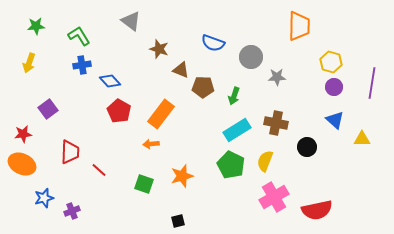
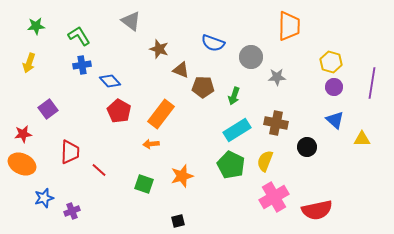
orange trapezoid: moved 10 px left
